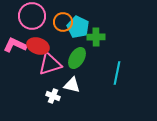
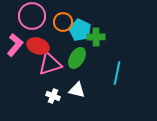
cyan pentagon: moved 2 px right, 3 px down
pink L-shape: rotated 105 degrees clockwise
white triangle: moved 5 px right, 5 px down
